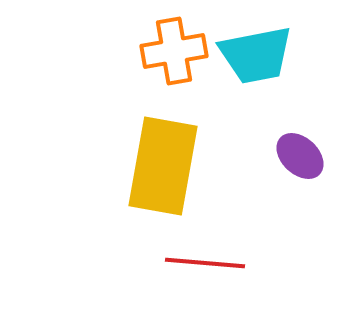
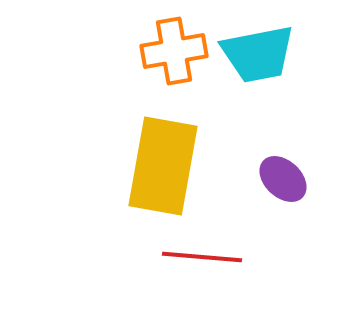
cyan trapezoid: moved 2 px right, 1 px up
purple ellipse: moved 17 px left, 23 px down
red line: moved 3 px left, 6 px up
